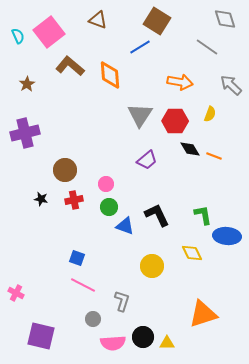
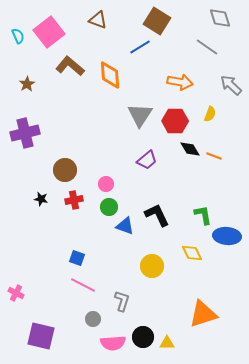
gray diamond: moved 5 px left, 1 px up
